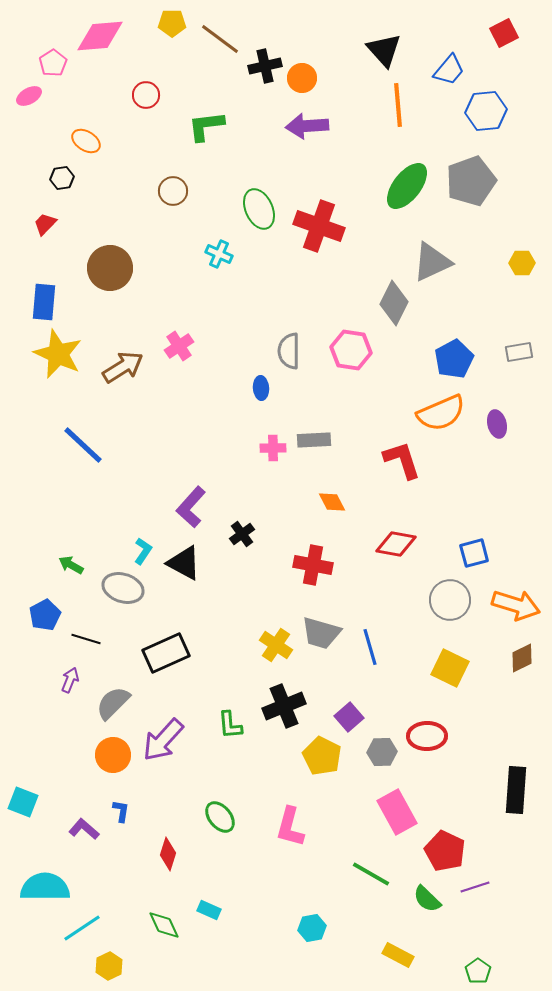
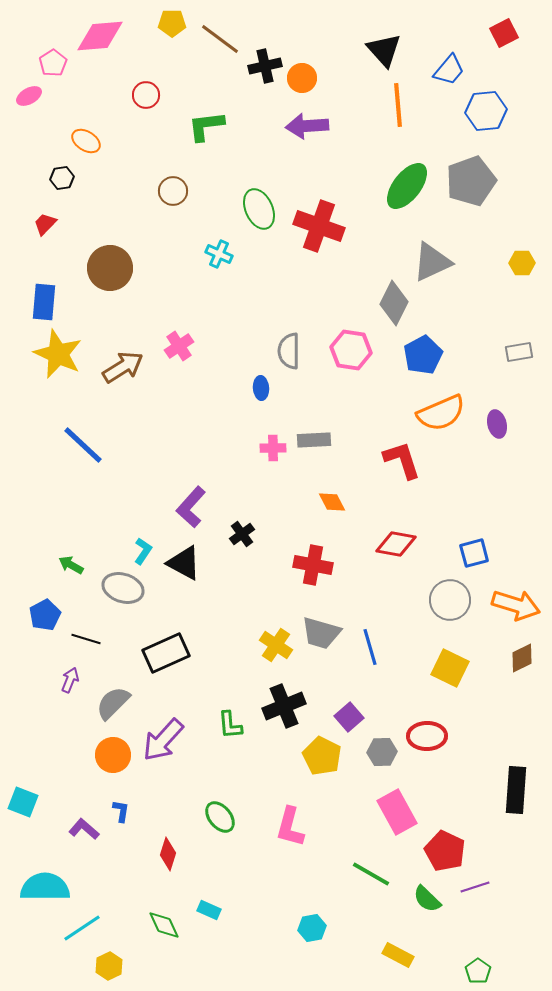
blue pentagon at (454, 359): moved 31 px left, 4 px up
